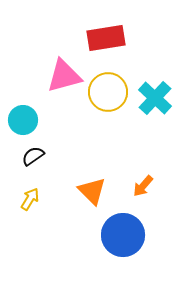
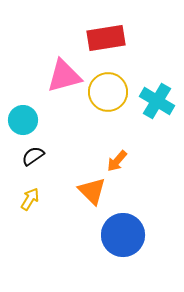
cyan cross: moved 2 px right, 3 px down; rotated 12 degrees counterclockwise
orange arrow: moved 26 px left, 25 px up
